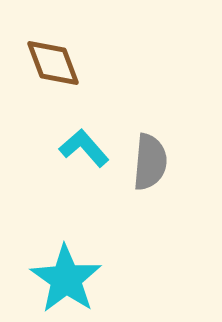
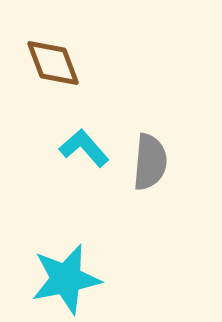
cyan star: rotated 26 degrees clockwise
